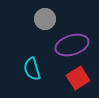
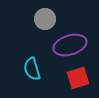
purple ellipse: moved 2 px left
red square: rotated 15 degrees clockwise
